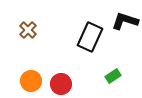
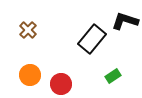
black rectangle: moved 2 px right, 2 px down; rotated 16 degrees clockwise
orange circle: moved 1 px left, 6 px up
